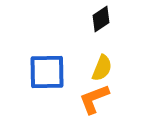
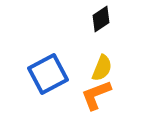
blue square: moved 1 px right, 2 px down; rotated 27 degrees counterclockwise
orange L-shape: moved 2 px right, 4 px up
